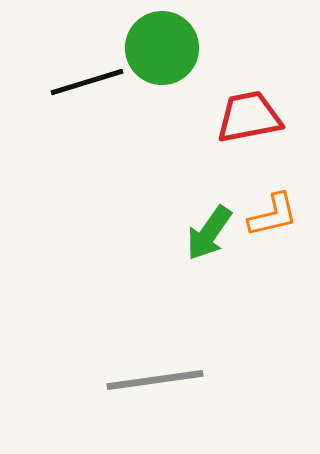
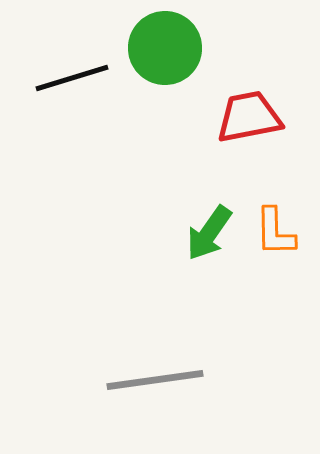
green circle: moved 3 px right
black line: moved 15 px left, 4 px up
orange L-shape: moved 2 px right, 17 px down; rotated 102 degrees clockwise
